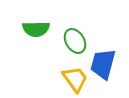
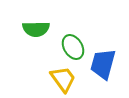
green ellipse: moved 2 px left, 6 px down
yellow trapezoid: moved 12 px left
